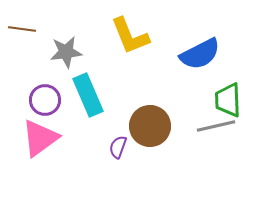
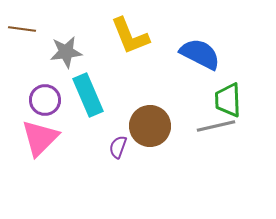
blue semicircle: rotated 126 degrees counterclockwise
pink triangle: rotated 9 degrees counterclockwise
